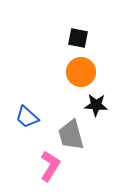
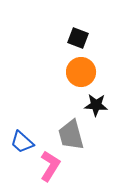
black square: rotated 10 degrees clockwise
blue trapezoid: moved 5 px left, 25 px down
